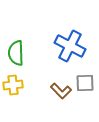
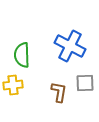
green semicircle: moved 6 px right, 2 px down
brown L-shape: moved 2 px left, 1 px down; rotated 125 degrees counterclockwise
